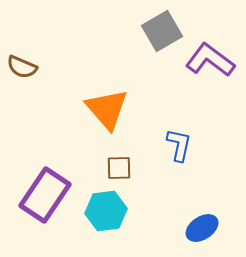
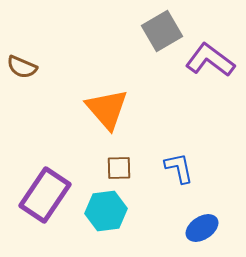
blue L-shape: moved 23 px down; rotated 24 degrees counterclockwise
